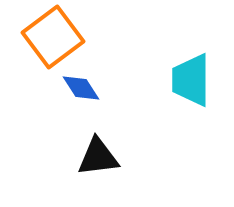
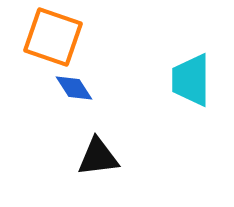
orange square: rotated 34 degrees counterclockwise
blue diamond: moved 7 px left
